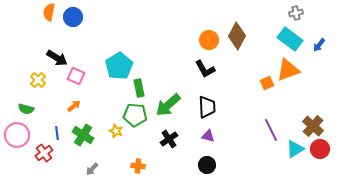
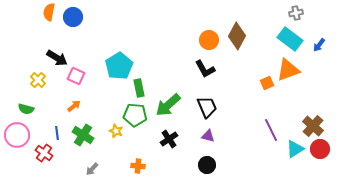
black trapezoid: rotated 20 degrees counterclockwise
red cross: rotated 18 degrees counterclockwise
